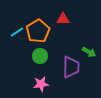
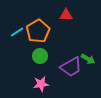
red triangle: moved 3 px right, 4 px up
green arrow: moved 1 px left, 7 px down
purple trapezoid: rotated 60 degrees clockwise
